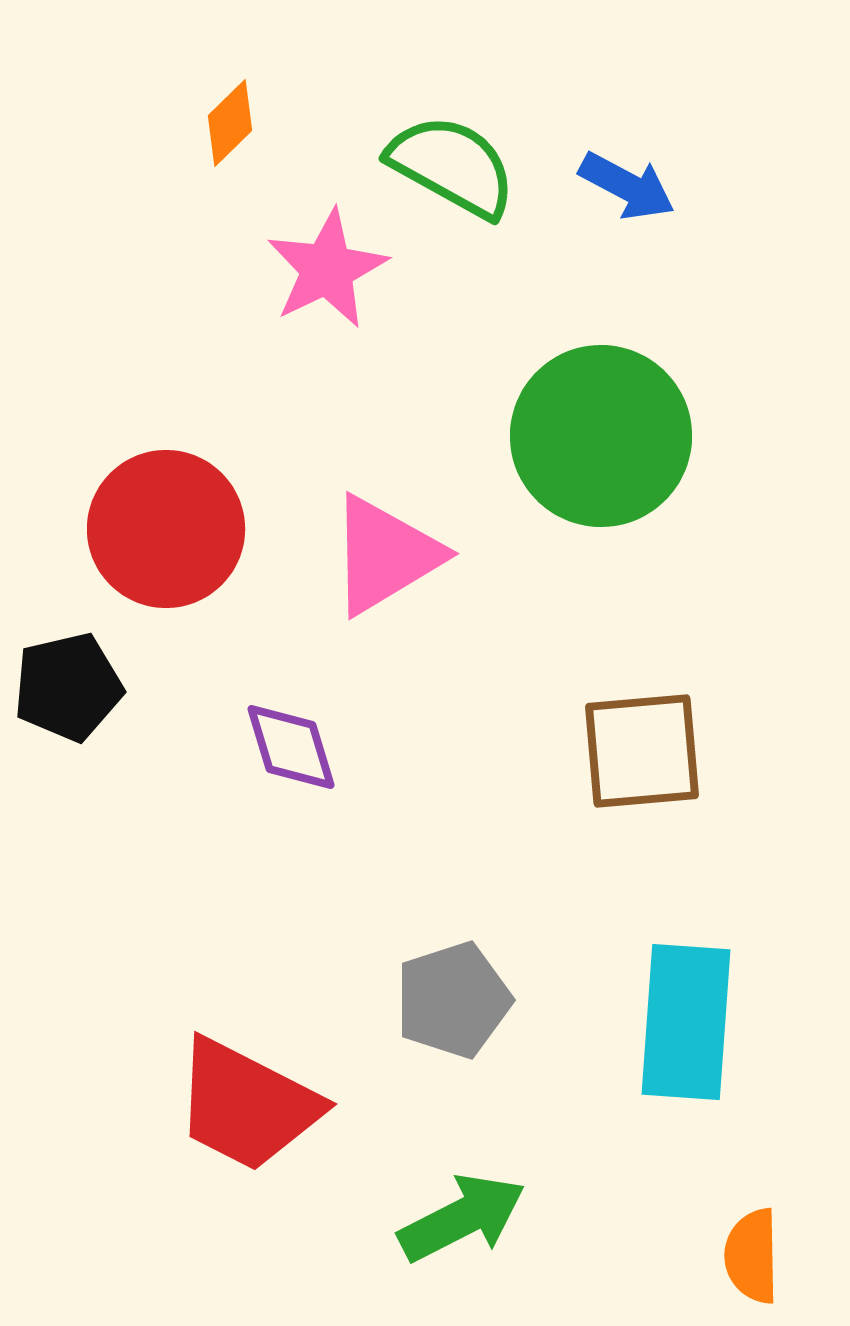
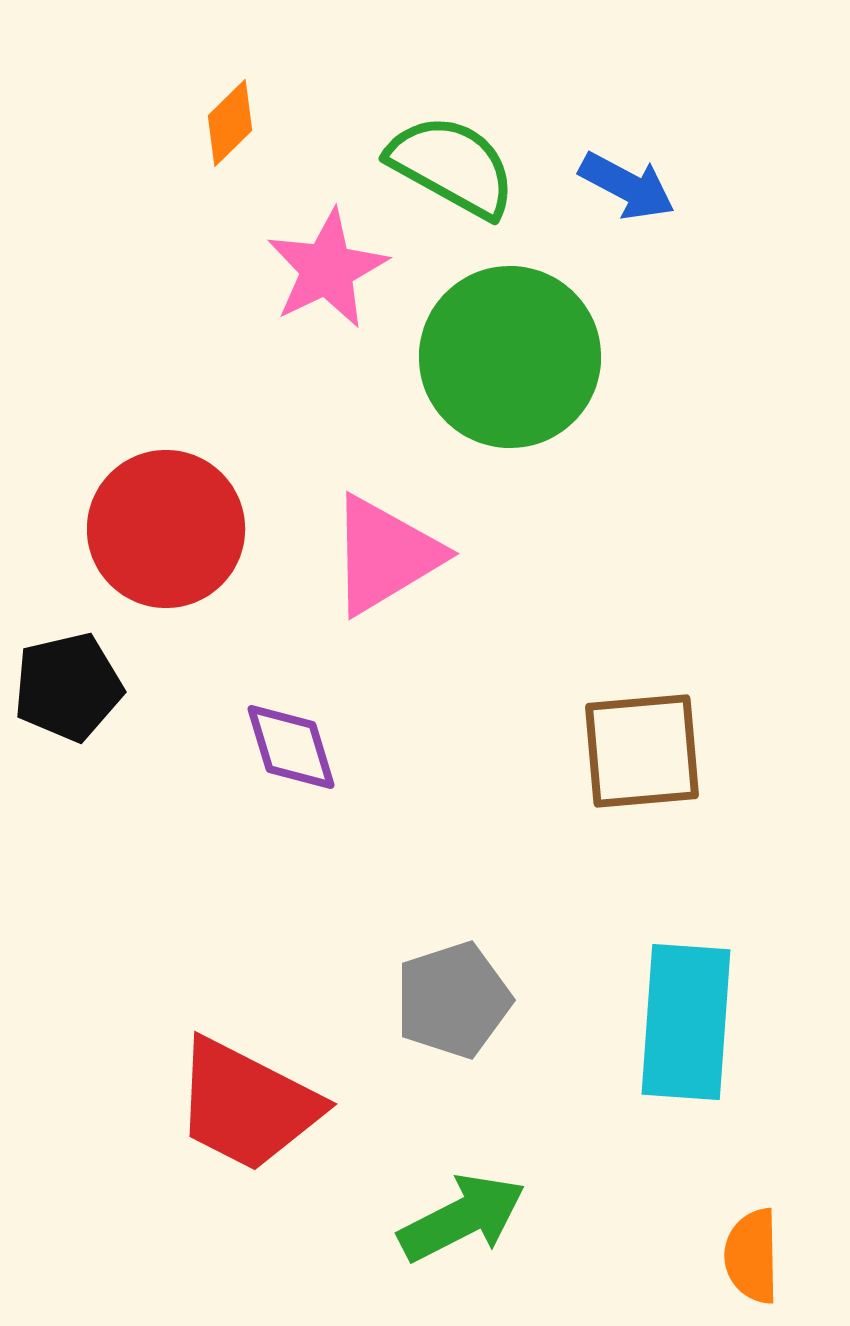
green circle: moved 91 px left, 79 px up
